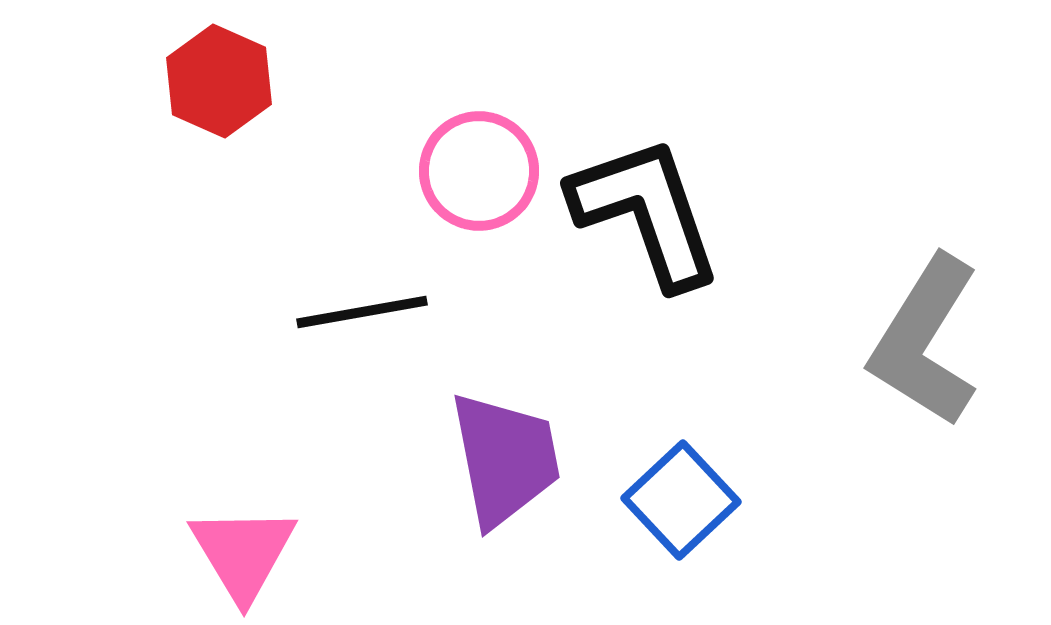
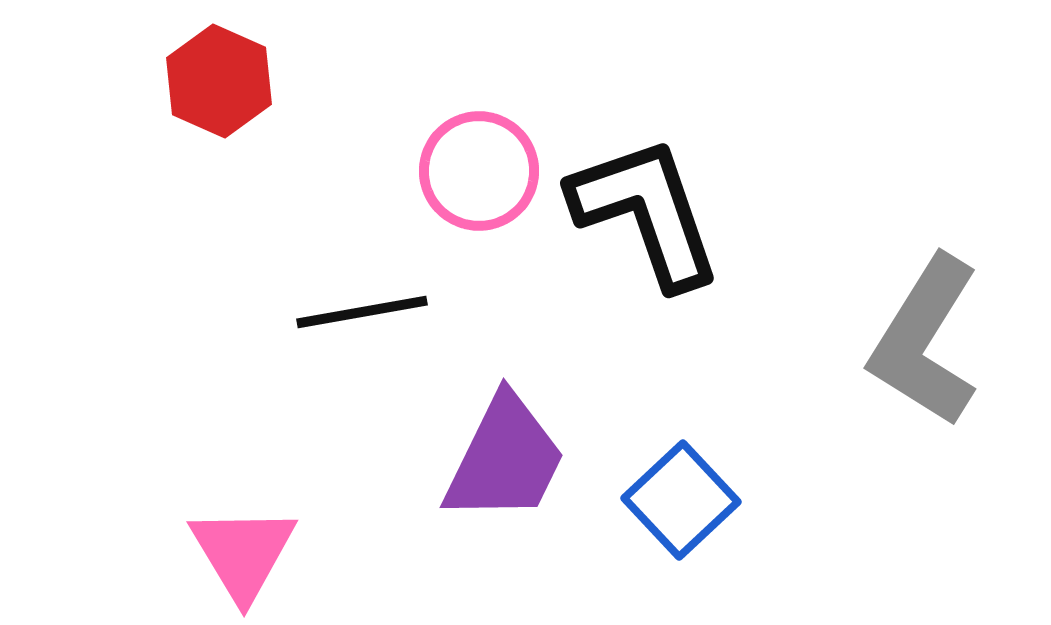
purple trapezoid: rotated 37 degrees clockwise
